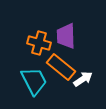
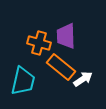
cyan trapezoid: moved 11 px left; rotated 40 degrees clockwise
